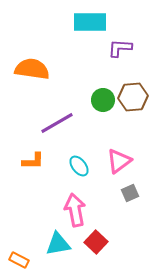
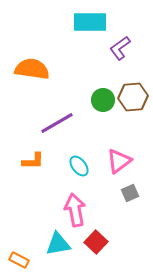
purple L-shape: rotated 40 degrees counterclockwise
